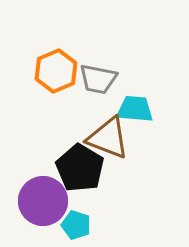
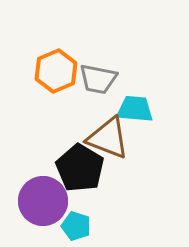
cyan pentagon: moved 1 px down
